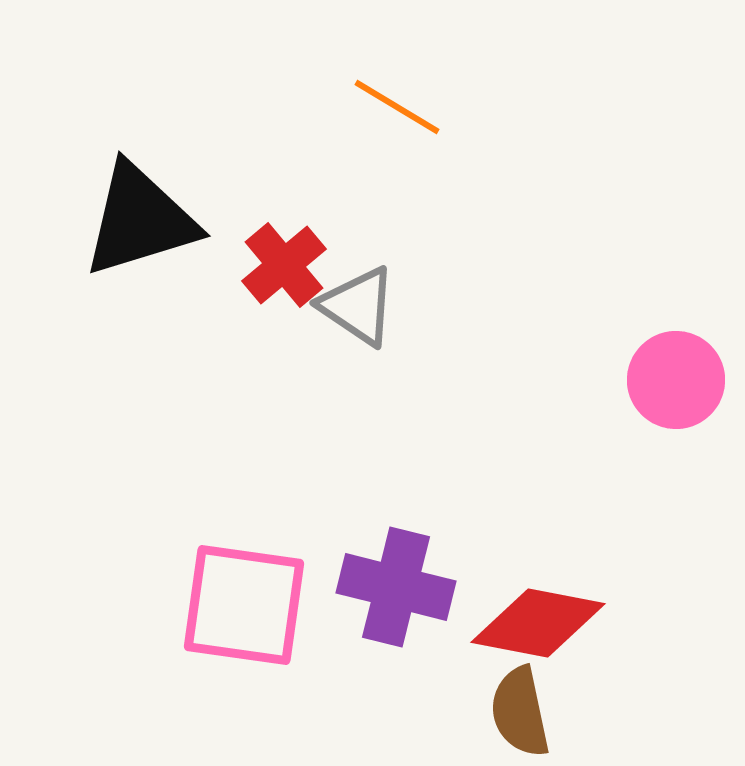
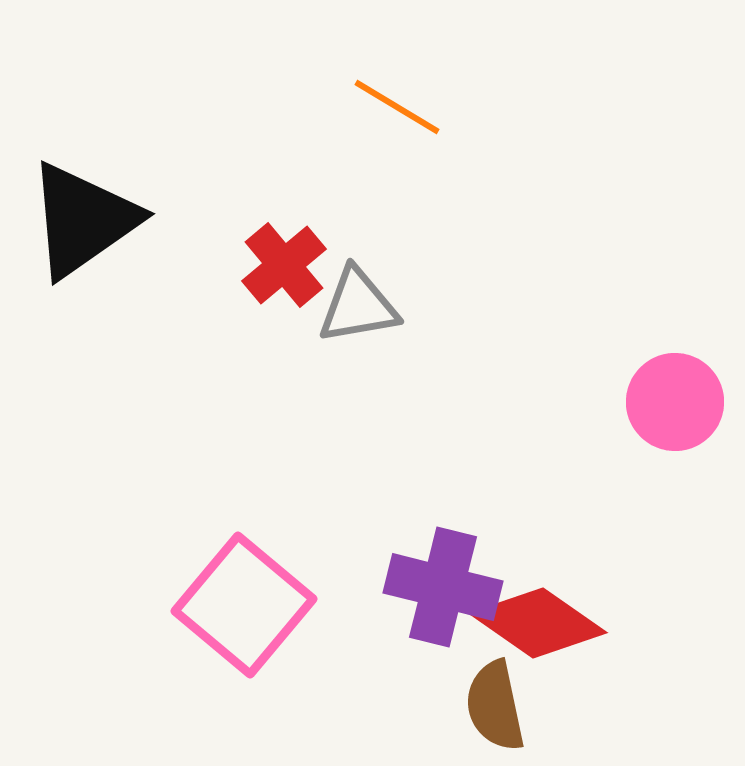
black triangle: moved 57 px left; rotated 18 degrees counterclockwise
gray triangle: rotated 44 degrees counterclockwise
pink circle: moved 1 px left, 22 px down
purple cross: moved 47 px right
pink square: rotated 32 degrees clockwise
red diamond: rotated 24 degrees clockwise
brown semicircle: moved 25 px left, 6 px up
